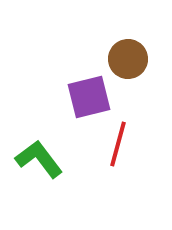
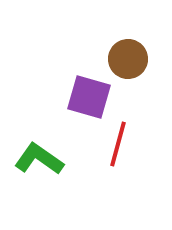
purple square: rotated 30 degrees clockwise
green L-shape: rotated 18 degrees counterclockwise
